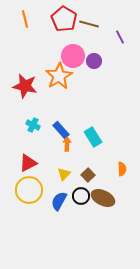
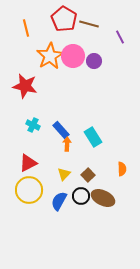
orange line: moved 1 px right, 9 px down
orange star: moved 9 px left, 20 px up
